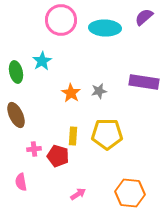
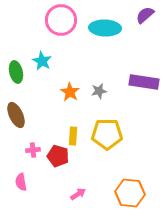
purple semicircle: moved 1 px right, 2 px up
cyan star: rotated 12 degrees counterclockwise
orange star: moved 1 px left, 1 px up
pink cross: moved 1 px left, 1 px down
